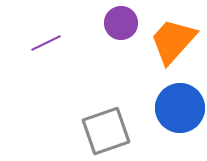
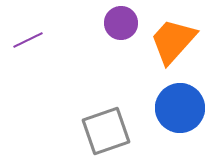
purple line: moved 18 px left, 3 px up
